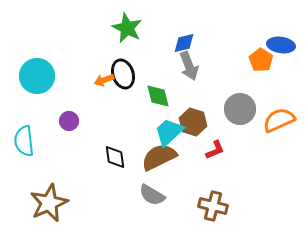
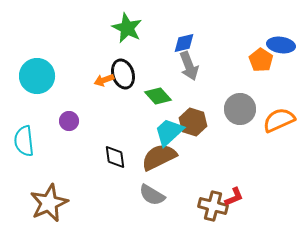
green diamond: rotated 28 degrees counterclockwise
red L-shape: moved 19 px right, 47 px down
